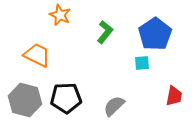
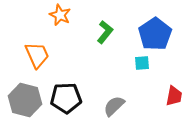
orange trapezoid: rotated 40 degrees clockwise
